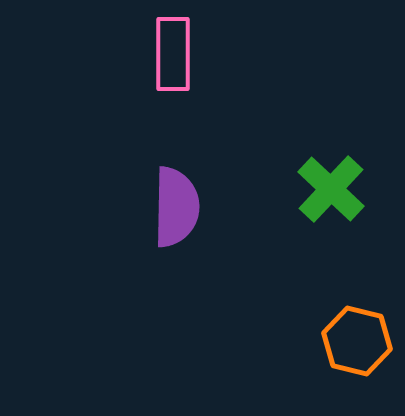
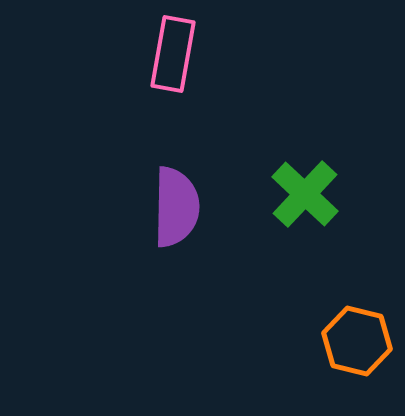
pink rectangle: rotated 10 degrees clockwise
green cross: moved 26 px left, 5 px down
